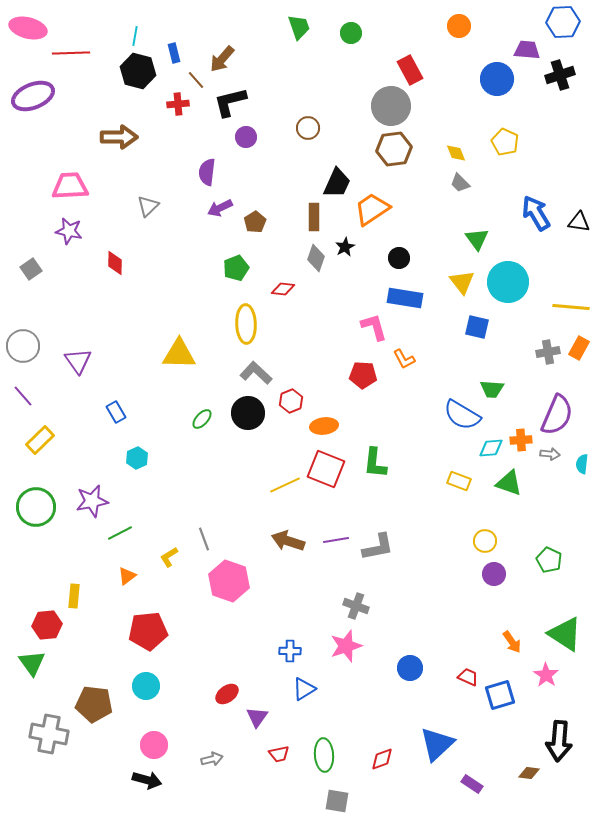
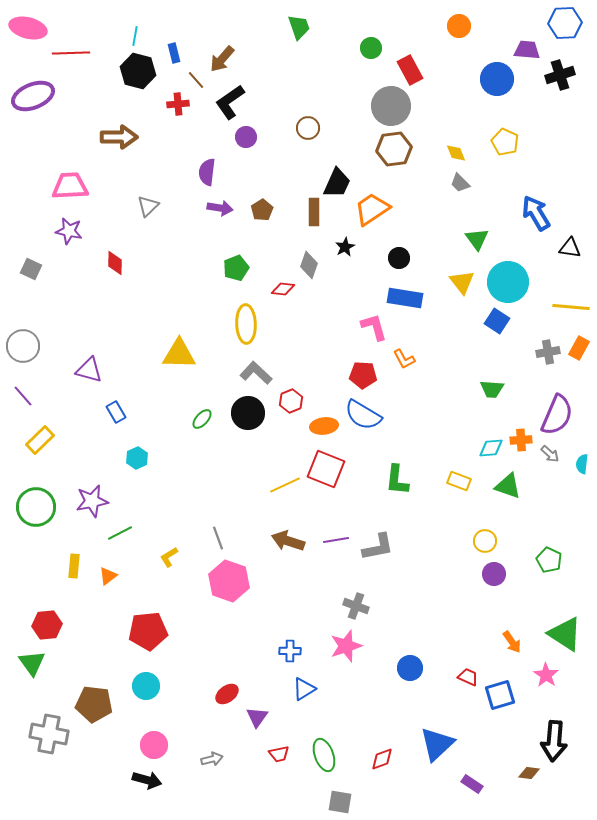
blue hexagon at (563, 22): moved 2 px right, 1 px down
green circle at (351, 33): moved 20 px right, 15 px down
black L-shape at (230, 102): rotated 21 degrees counterclockwise
purple arrow at (220, 208): rotated 145 degrees counterclockwise
brown rectangle at (314, 217): moved 5 px up
brown pentagon at (255, 222): moved 7 px right, 12 px up
black triangle at (579, 222): moved 9 px left, 26 px down
gray diamond at (316, 258): moved 7 px left, 7 px down
gray square at (31, 269): rotated 30 degrees counterclockwise
blue square at (477, 327): moved 20 px right, 6 px up; rotated 20 degrees clockwise
purple triangle at (78, 361): moved 11 px right, 9 px down; rotated 40 degrees counterclockwise
blue semicircle at (462, 415): moved 99 px left
gray arrow at (550, 454): rotated 36 degrees clockwise
green L-shape at (375, 463): moved 22 px right, 17 px down
green triangle at (509, 483): moved 1 px left, 3 px down
gray line at (204, 539): moved 14 px right, 1 px up
orange triangle at (127, 576): moved 19 px left
yellow rectangle at (74, 596): moved 30 px up
black arrow at (559, 741): moved 5 px left
green ellipse at (324, 755): rotated 16 degrees counterclockwise
gray square at (337, 801): moved 3 px right, 1 px down
